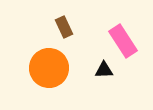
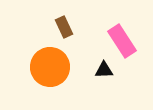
pink rectangle: moved 1 px left
orange circle: moved 1 px right, 1 px up
